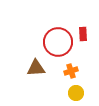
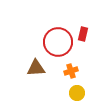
red rectangle: rotated 16 degrees clockwise
yellow circle: moved 1 px right
